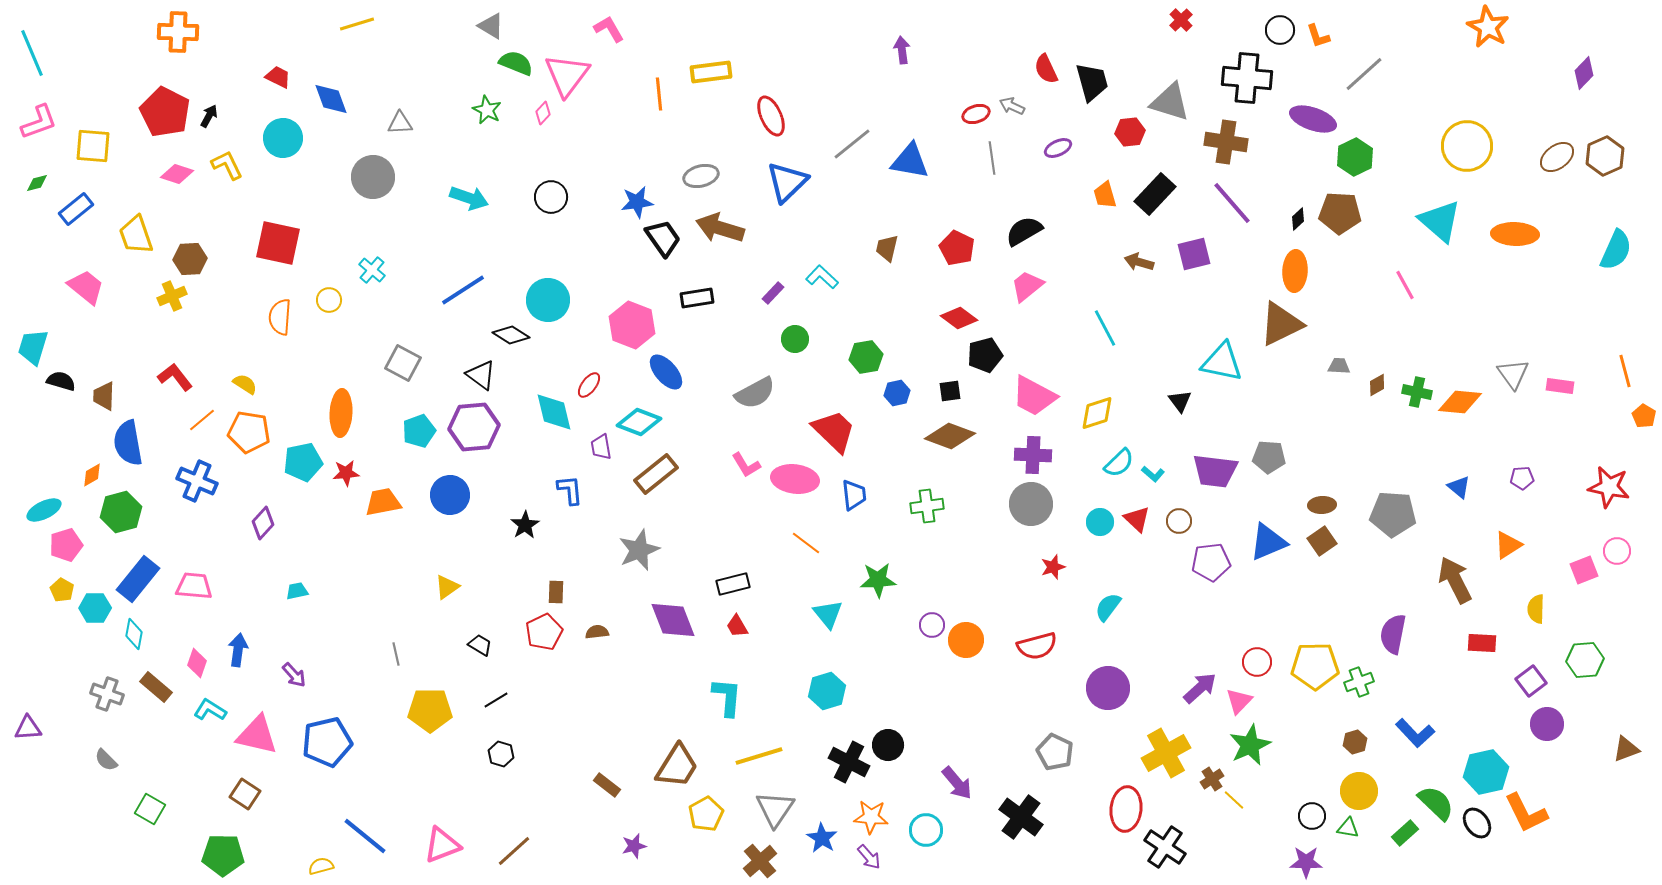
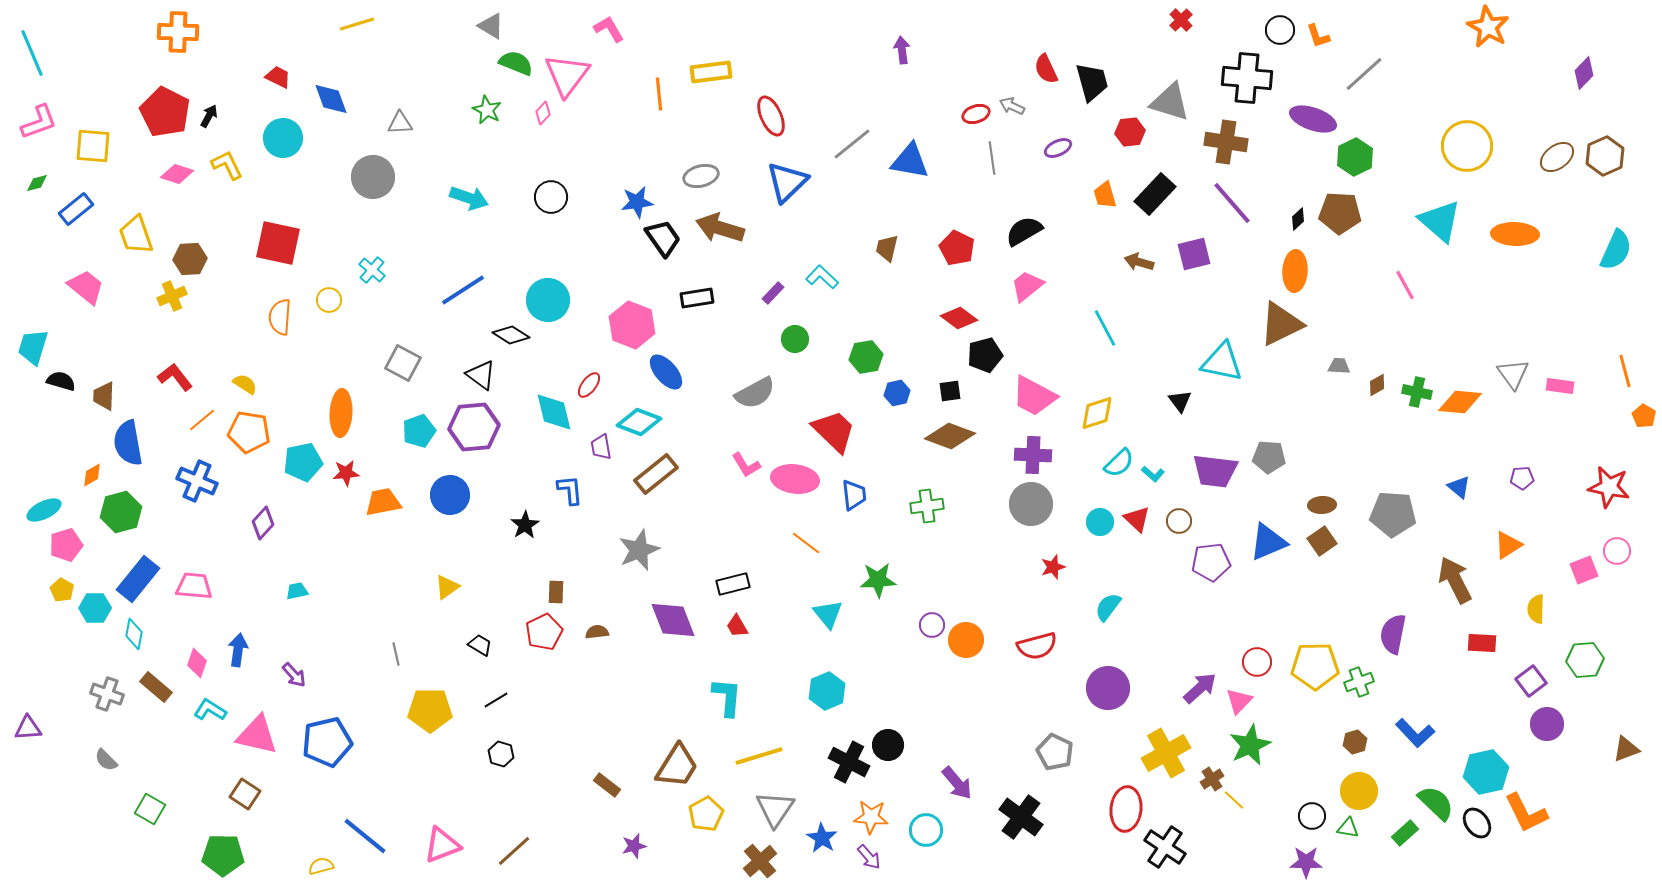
cyan hexagon at (827, 691): rotated 6 degrees counterclockwise
